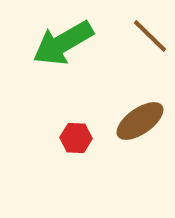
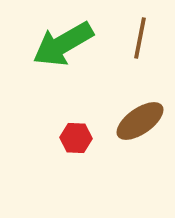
brown line: moved 10 px left, 2 px down; rotated 57 degrees clockwise
green arrow: moved 1 px down
